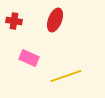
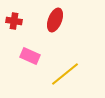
pink rectangle: moved 1 px right, 2 px up
yellow line: moved 1 px left, 2 px up; rotated 20 degrees counterclockwise
